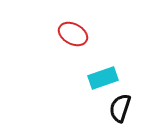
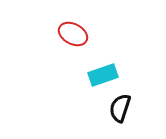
cyan rectangle: moved 3 px up
